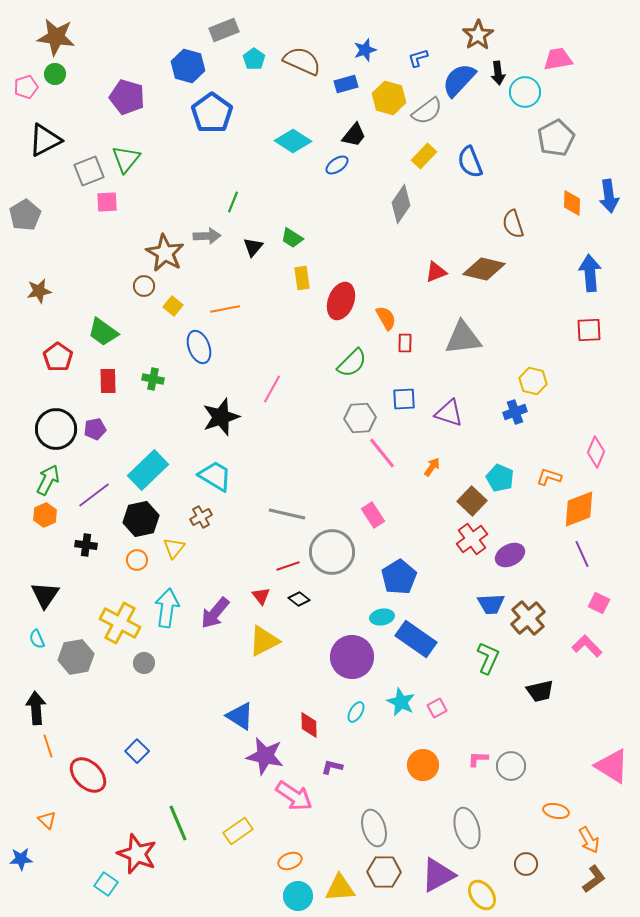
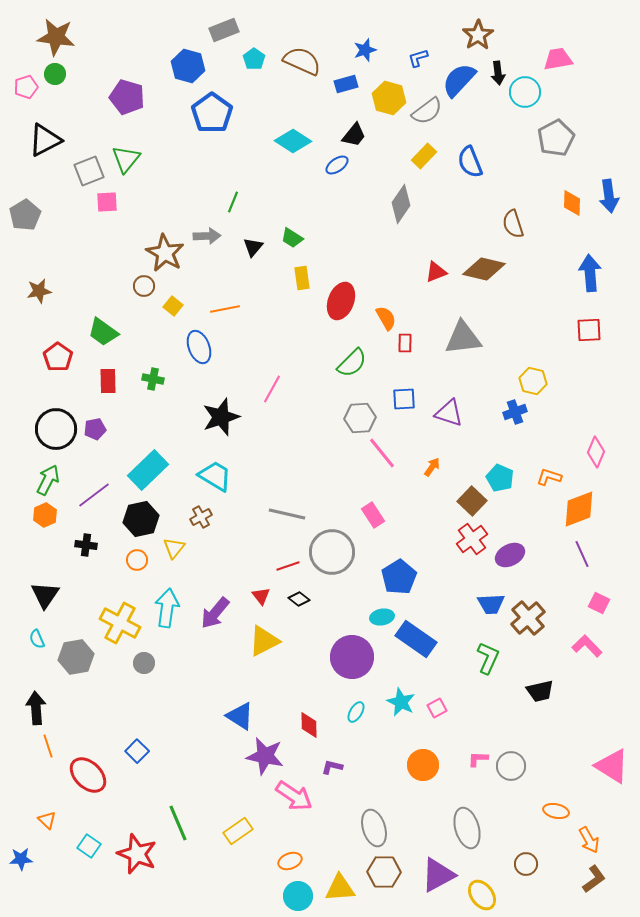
cyan square at (106, 884): moved 17 px left, 38 px up
